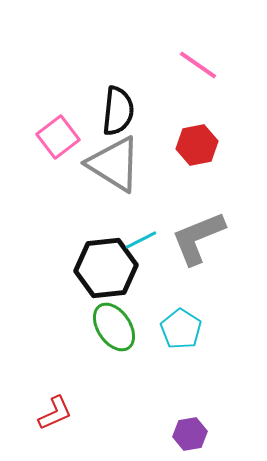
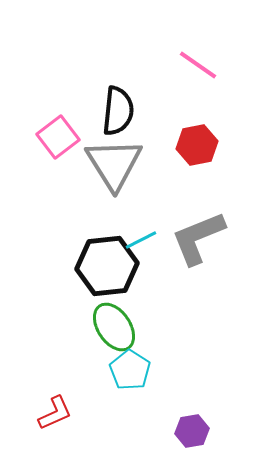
gray triangle: rotated 26 degrees clockwise
black hexagon: moved 1 px right, 2 px up
cyan pentagon: moved 51 px left, 41 px down
purple hexagon: moved 2 px right, 3 px up
